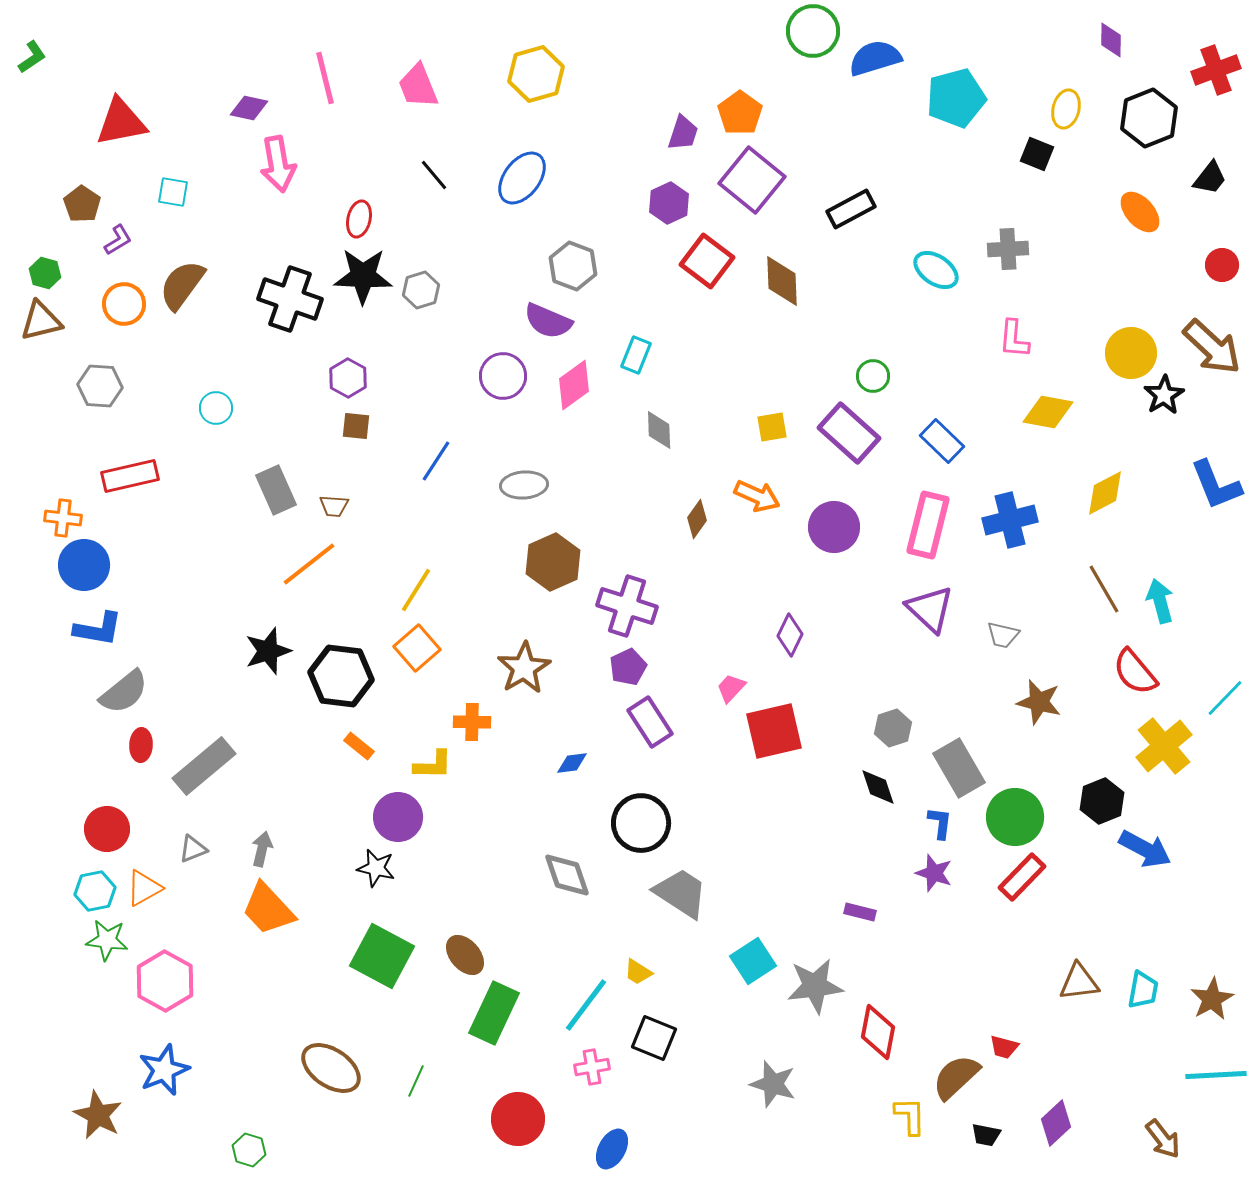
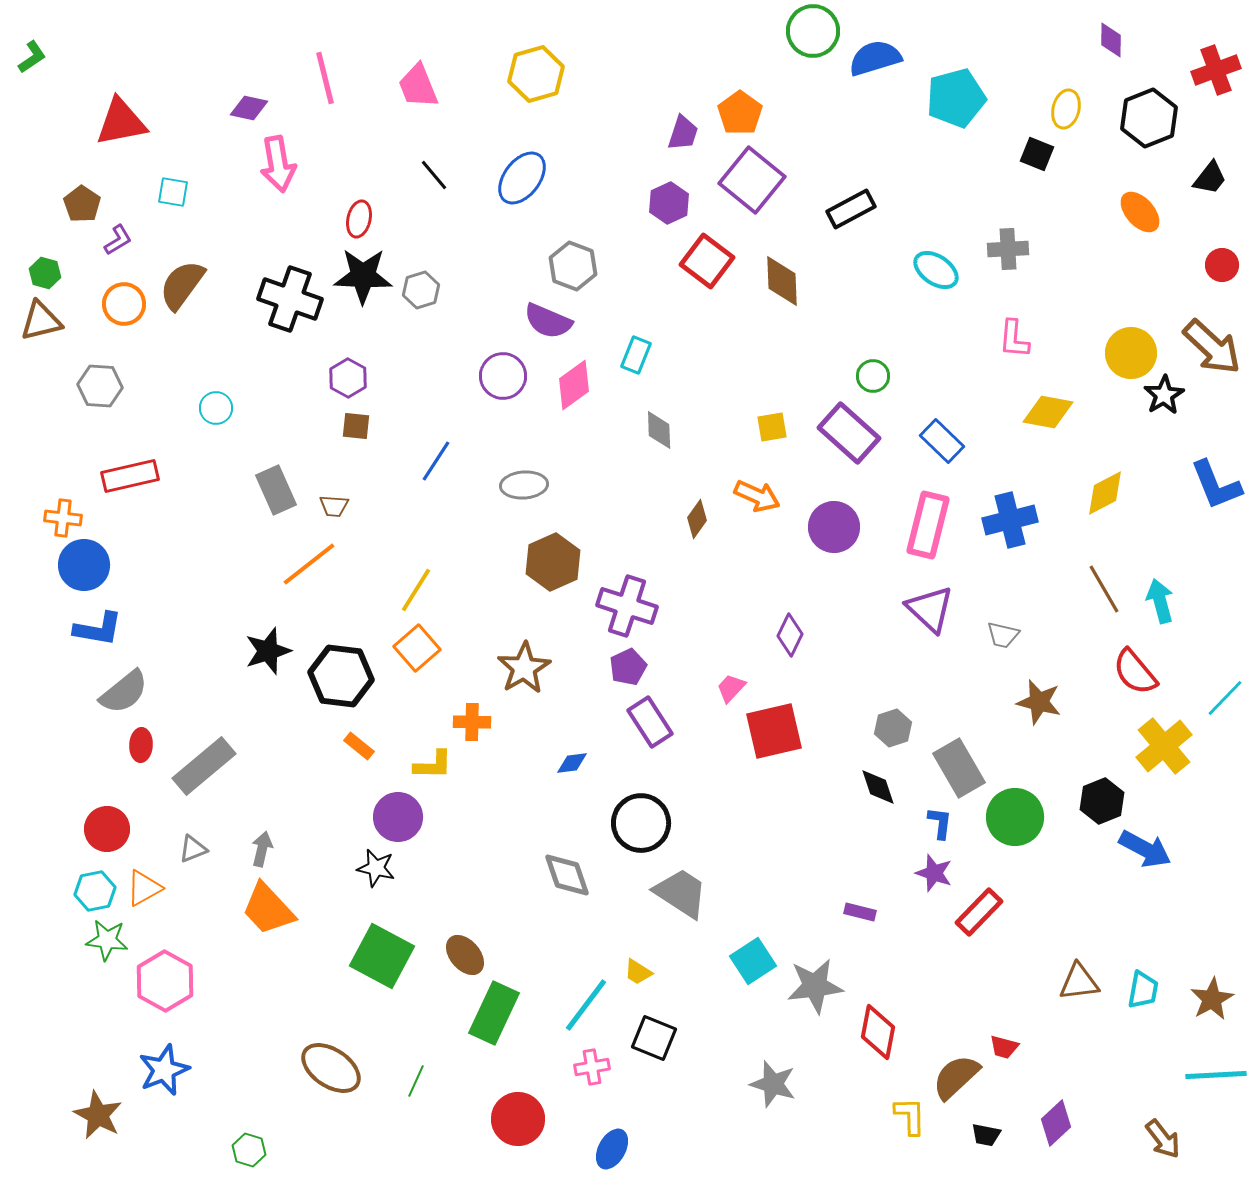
red rectangle at (1022, 877): moved 43 px left, 35 px down
